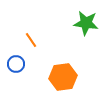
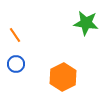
orange line: moved 16 px left, 5 px up
orange hexagon: rotated 20 degrees counterclockwise
